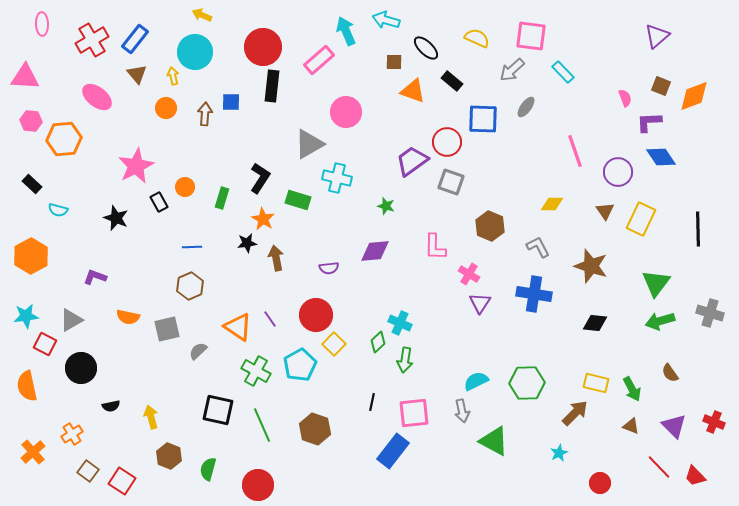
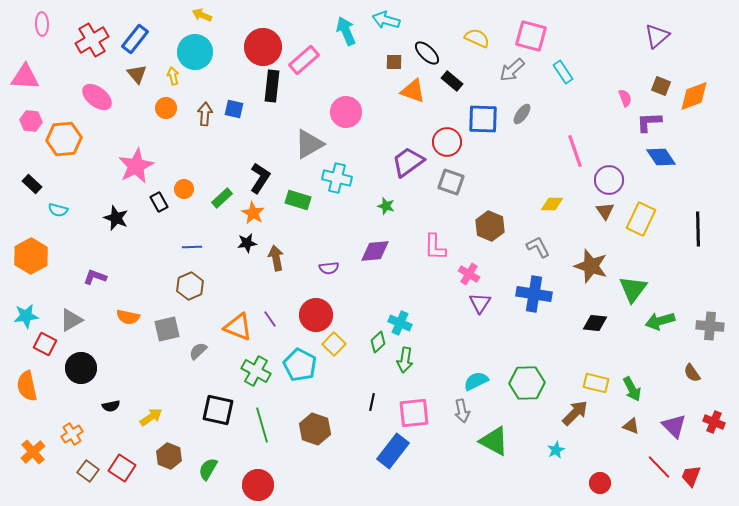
pink square at (531, 36): rotated 8 degrees clockwise
black ellipse at (426, 48): moved 1 px right, 5 px down
pink rectangle at (319, 60): moved 15 px left
cyan rectangle at (563, 72): rotated 10 degrees clockwise
blue square at (231, 102): moved 3 px right, 7 px down; rotated 12 degrees clockwise
gray ellipse at (526, 107): moved 4 px left, 7 px down
purple trapezoid at (412, 161): moved 4 px left, 1 px down
purple circle at (618, 172): moved 9 px left, 8 px down
orange circle at (185, 187): moved 1 px left, 2 px down
green rectangle at (222, 198): rotated 30 degrees clockwise
orange star at (263, 219): moved 10 px left, 6 px up
green triangle at (656, 283): moved 23 px left, 6 px down
gray cross at (710, 313): moved 13 px down; rotated 12 degrees counterclockwise
orange triangle at (238, 327): rotated 12 degrees counterclockwise
cyan pentagon at (300, 365): rotated 16 degrees counterclockwise
brown semicircle at (670, 373): moved 22 px right
yellow arrow at (151, 417): rotated 70 degrees clockwise
green line at (262, 425): rotated 8 degrees clockwise
cyan star at (559, 453): moved 3 px left, 3 px up
green semicircle at (208, 469): rotated 15 degrees clockwise
red trapezoid at (695, 476): moved 4 px left; rotated 65 degrees clockwise
red square at (122, 481): moved 13 px up
